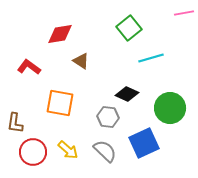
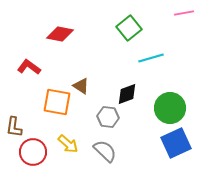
red diamond: rotated 20 degrees clockwise
brown triangle: moved 25 px down
black diamond: rotated 45 degrees counterclockwise
orange square: moved 3 px left, 1 px up
brown L-shape: moved 1 px left, 4 px down
blue square: moved 32 px right
yellow arrow: moved 6 px up
